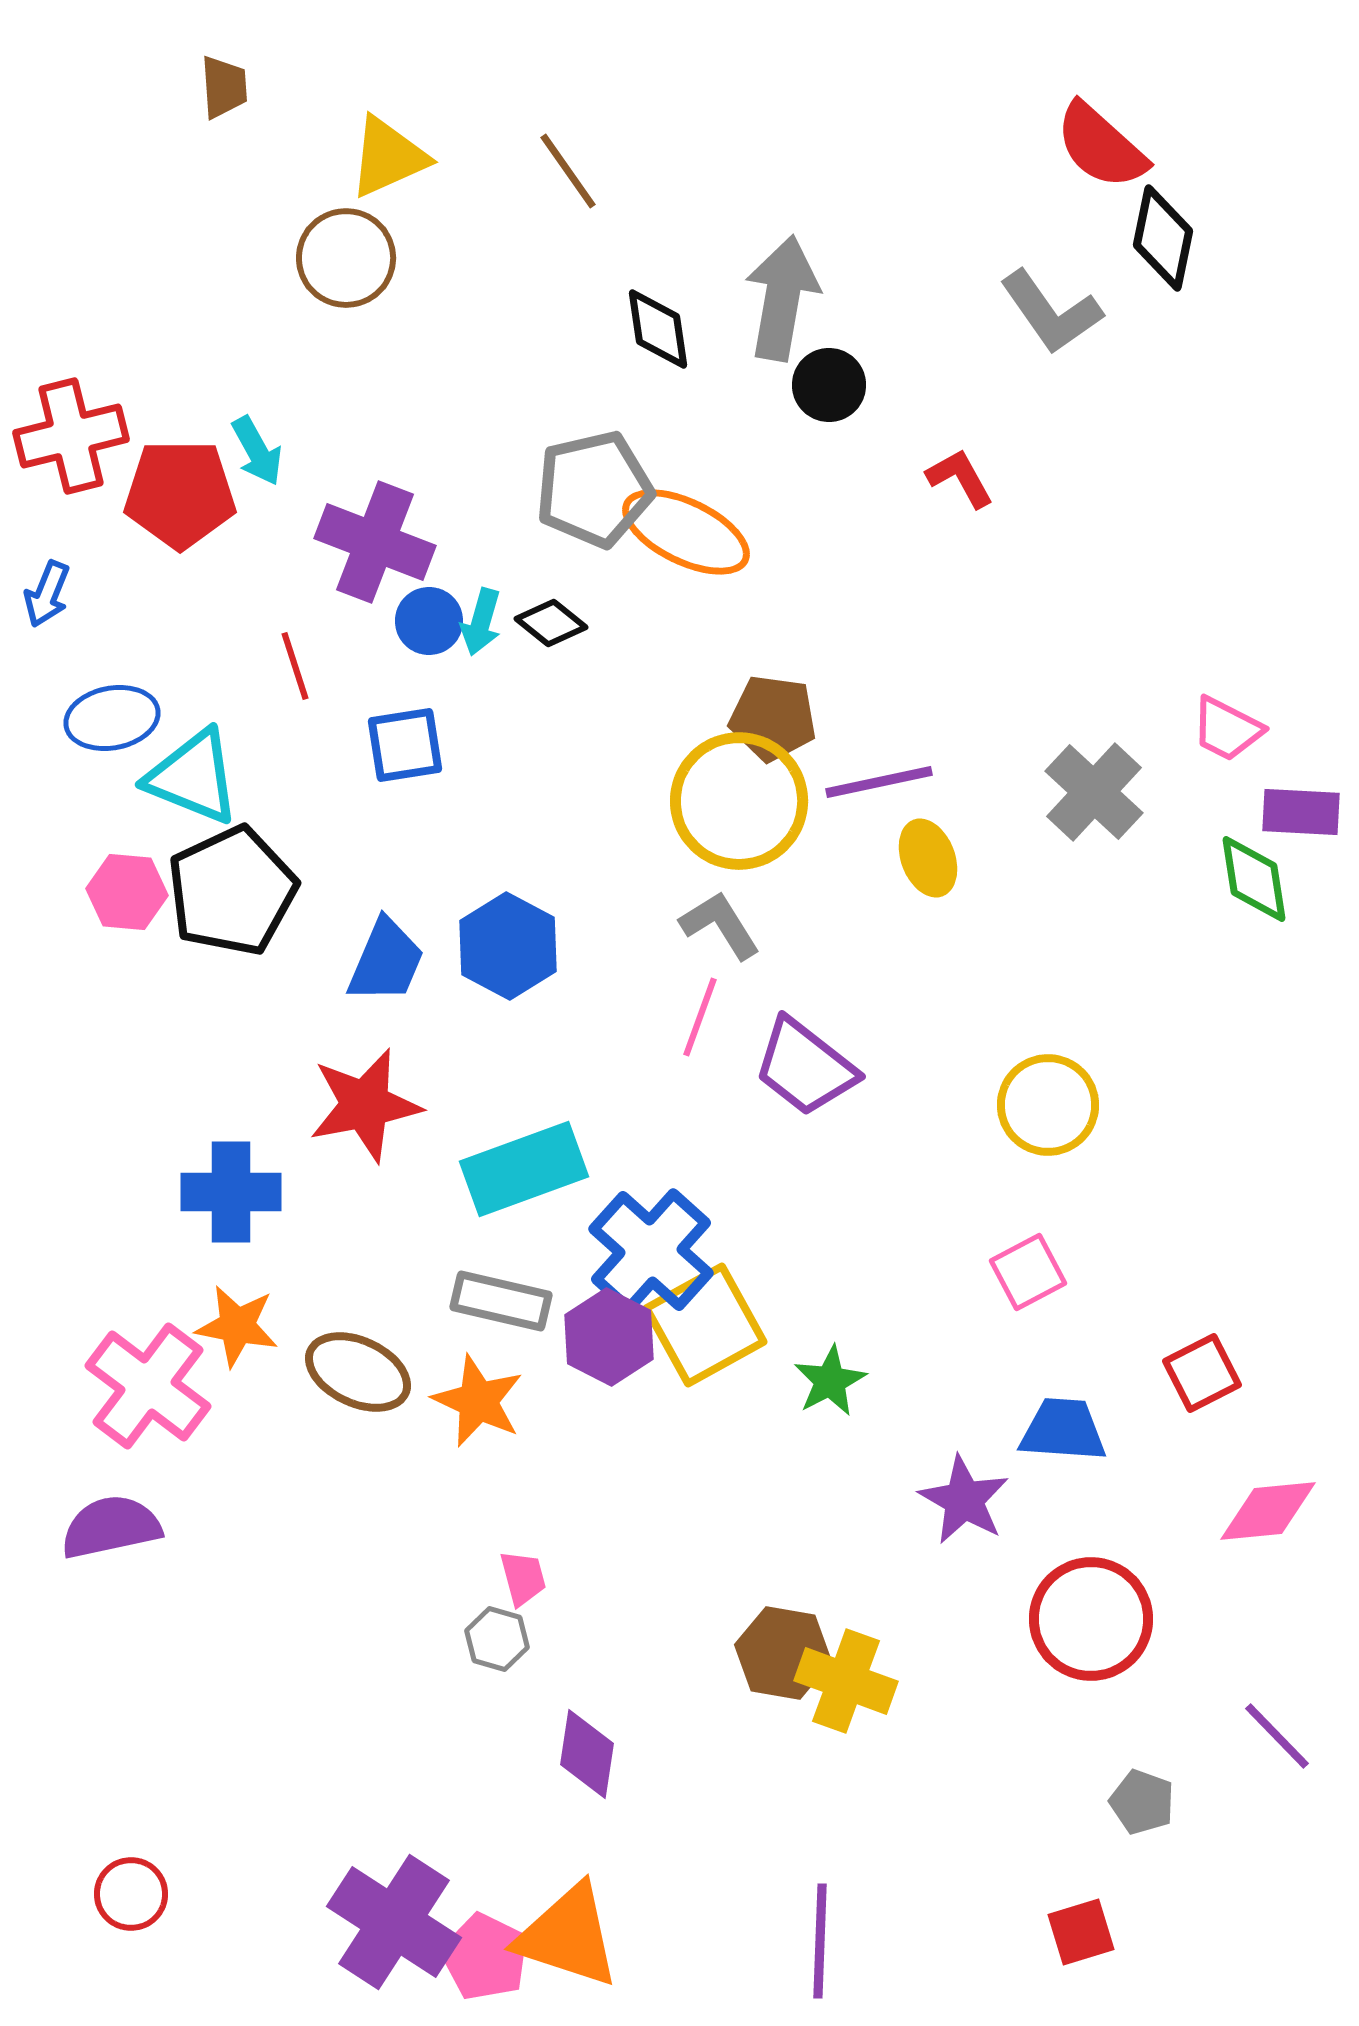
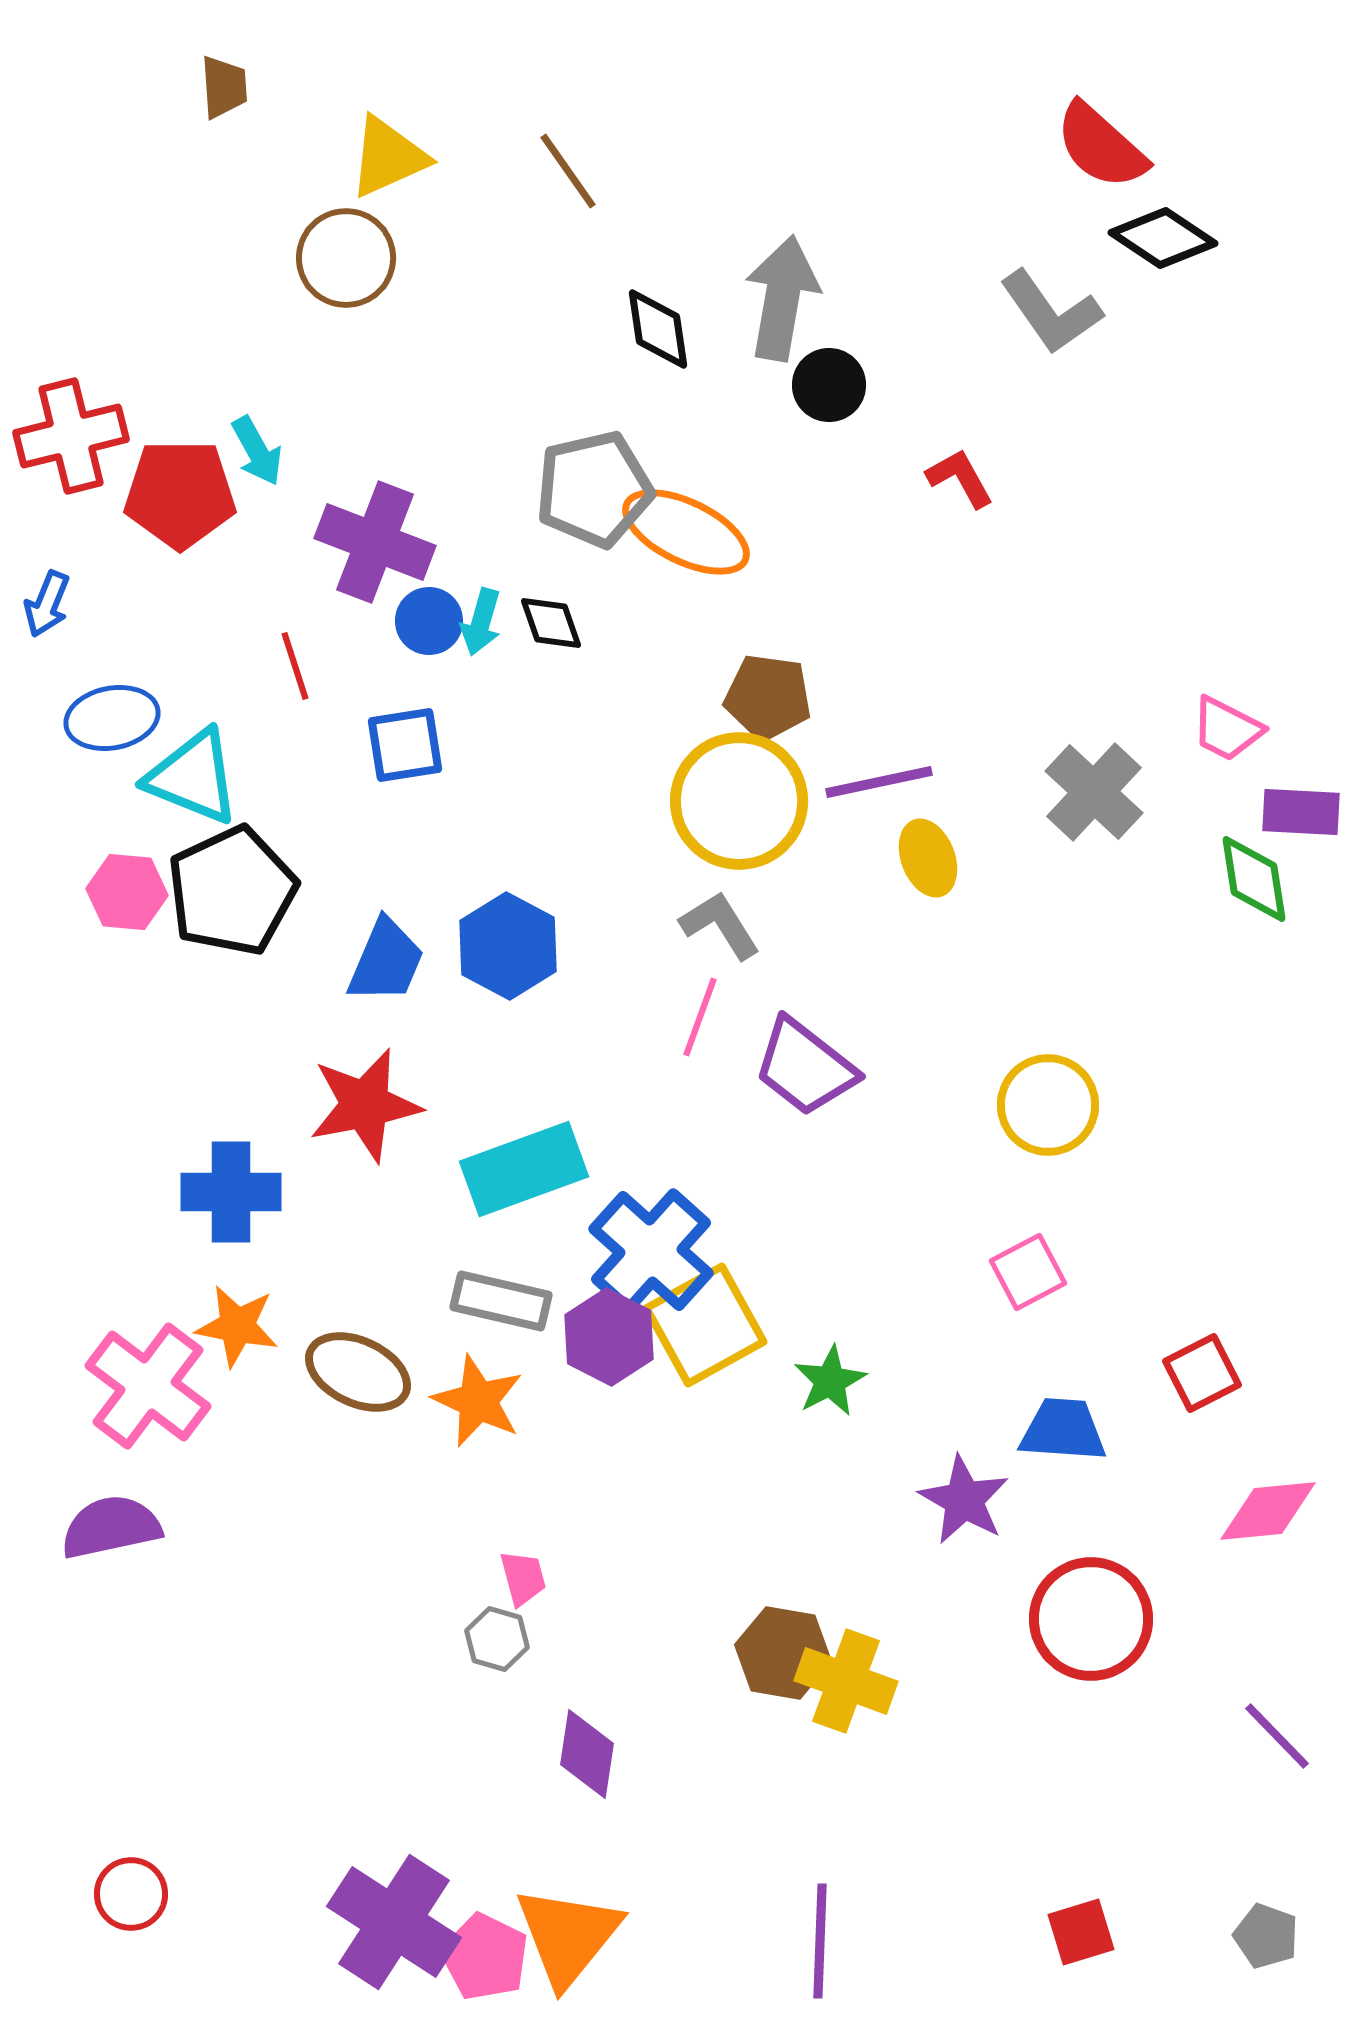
black diamond at (1163, 238): rotated 68 degrees counterclockwise
blue arrow at (47, 594): moved 10 px down
black diamond at (551, 623): rotated 32 degrees clockwise
brown pentagon at (773, 718): moved 5 px left, 21 px up
gray pentagon at (1142, 1802): moved 124 px right, 134 px down
orange triangle at (568, 1936): rotated 51 degrees clockwise
